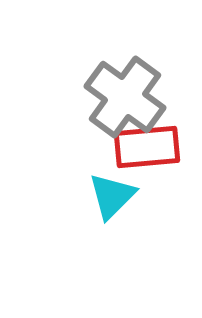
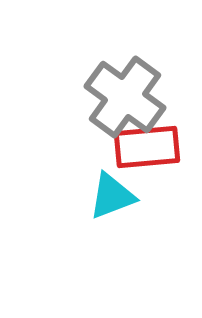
cyan triangle: rotated 24 degrees clockwise
